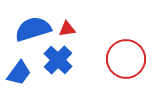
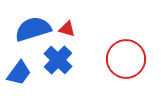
red triangle: rotated 24 degrees clockwise
